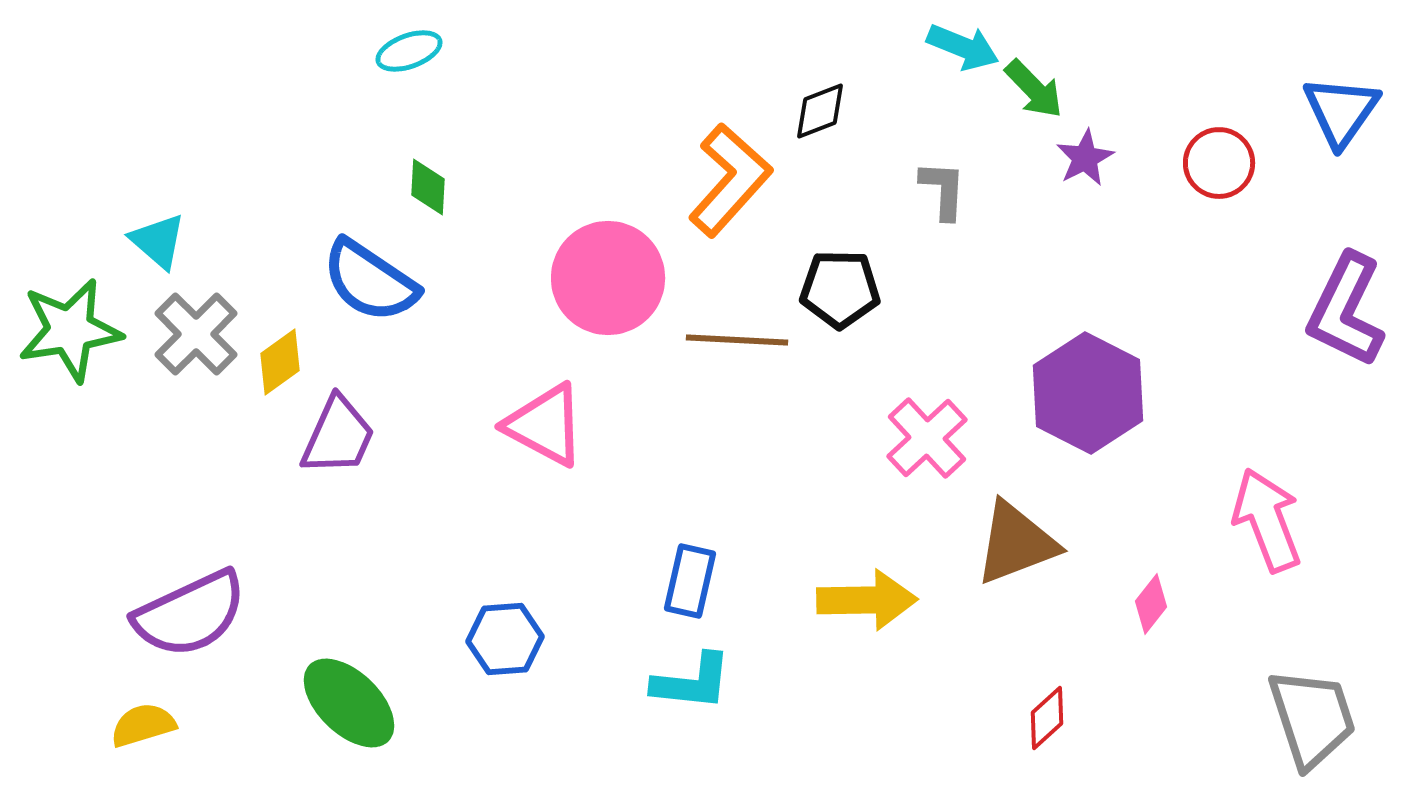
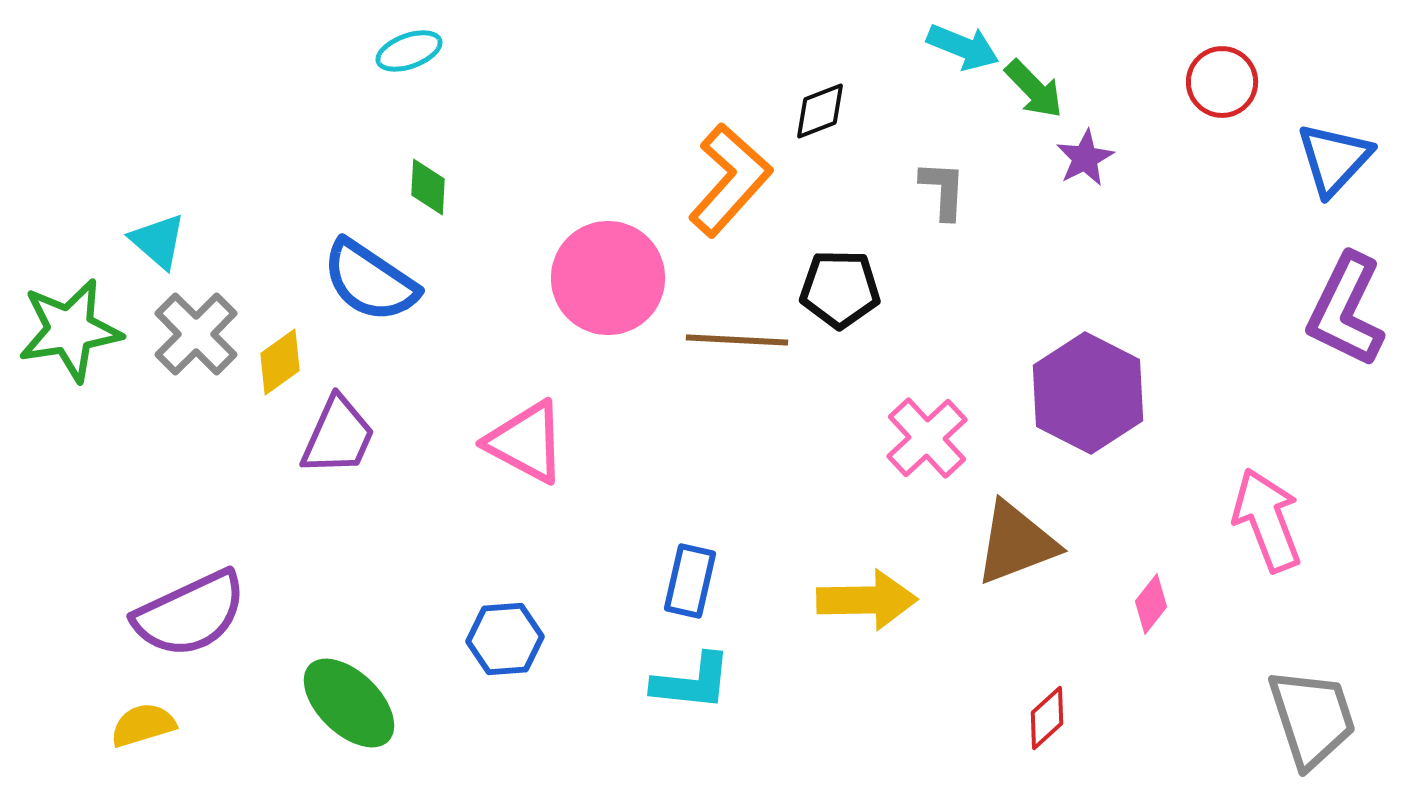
blue triangle: moved 7 px left, 48 px down; rotated 8 degrees clockwise
red circle: moved 3 px right, 81 px up
pink triangle: moved 19 px left, 17 px down
